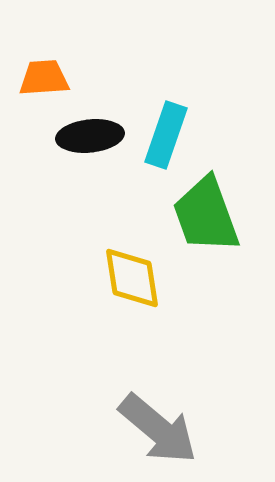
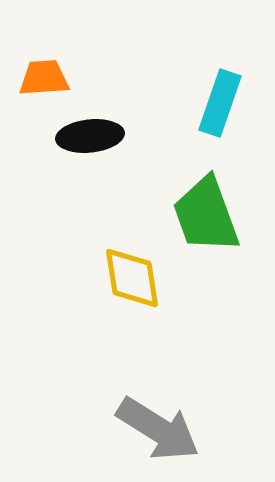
cyan rectangle: moved 54 px right, 32 px up
gray arrow: rotated 8 degrees counterclockwise
